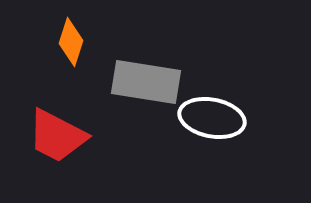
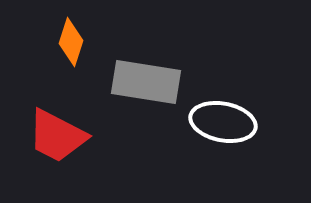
white ellipse: moved 11 px right, 4 px down
